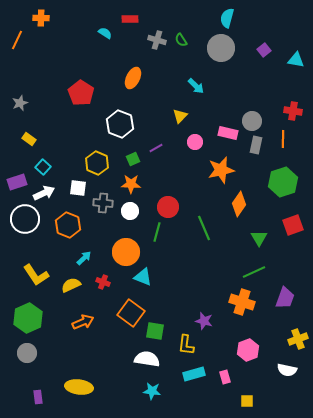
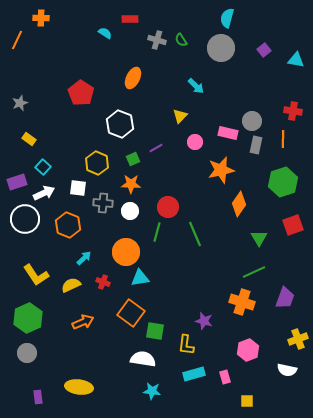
green line at (204, 228): moved 9 px left, 6 px down
cyan triangle at (143, 277): moved 3 px left, 1 px down; rotated 30 degrees counterclockwise
white semicircle at (147, 359): moved 4 px left
